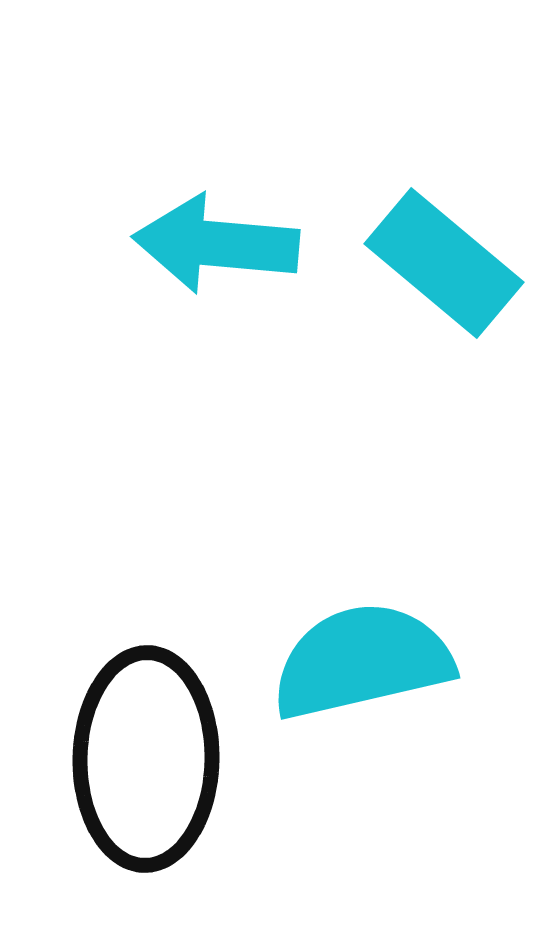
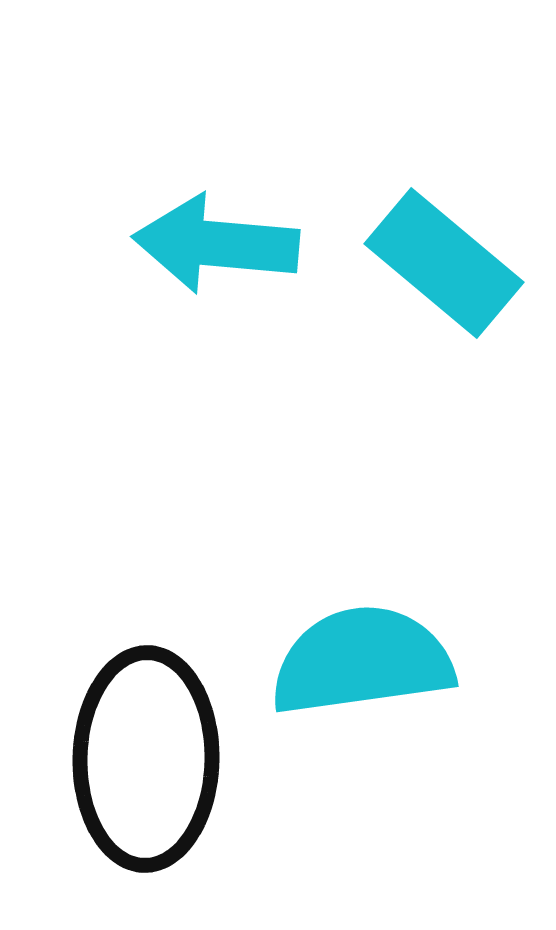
cyan semicircle: rotated 5 degrees clockwise
